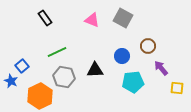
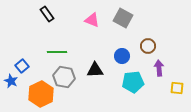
black rectangle: moved 2 px right, 4 px up
green line: rotated 24 degrees clockwise
purple arrow: moved 2 px left; rotated 35 degrees clockwise
orange hexagon: moved 1 px right, 2 px up
